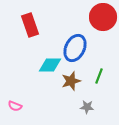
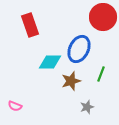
blue ellipse: moved 4 px right, 1 px down
cyan diamond: moved 3 px up
green line: moved 2 px right, 2 px up
gray star: rotated 24 degrees counterclockwise
